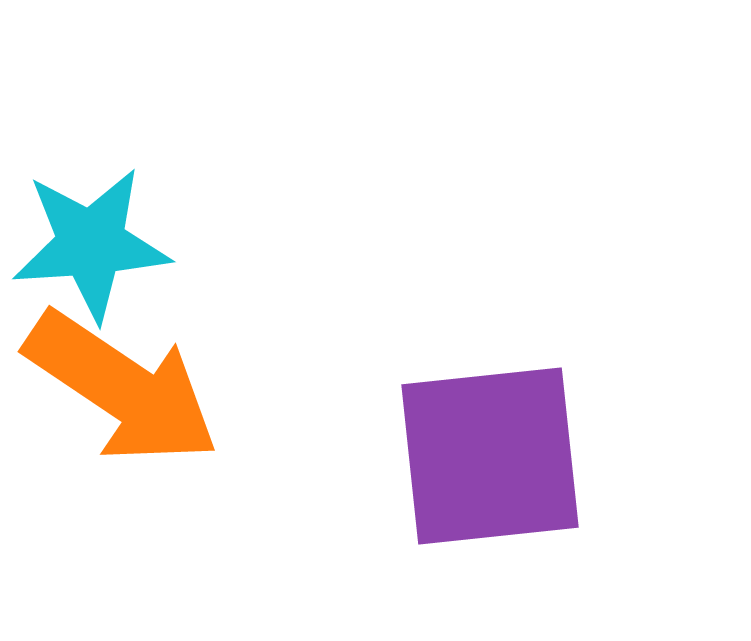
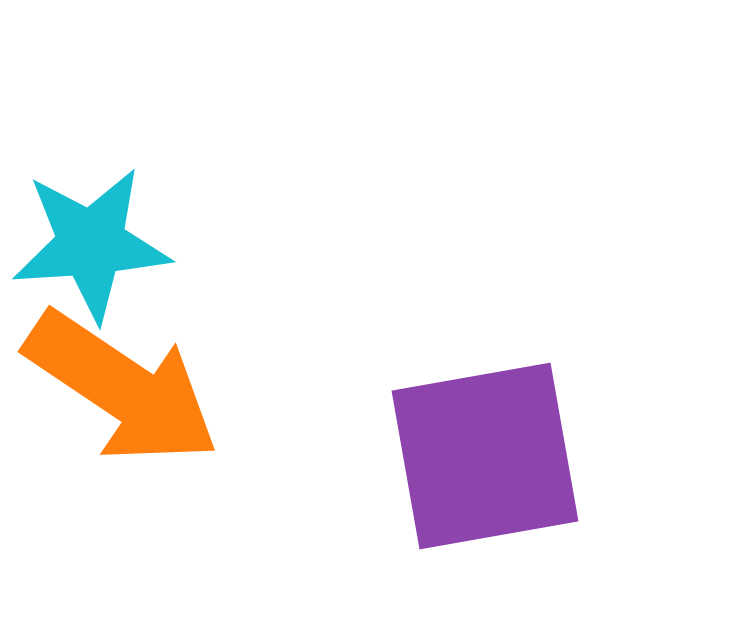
purple square: moved 5 px left; rotated 4 degrees counterclockwise
